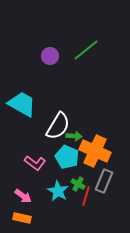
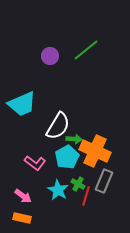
cyan trapezoid: rotated 128 degrees clockwise
green arrow: moved 3 px down
cyan pentagon: rotated 20 degrees clockwise
cyan star: moved 1 px up
